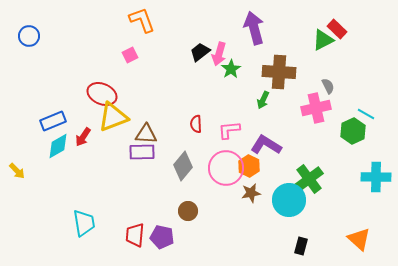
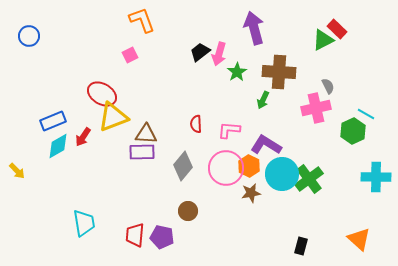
green star: moved 6 px right, 3 px down
red ellipse: rotated 8 degrees clockwise
pink L-shape: rotated 10 degrees clockwise
cyan circle: moved 7 px left, 26 px up
